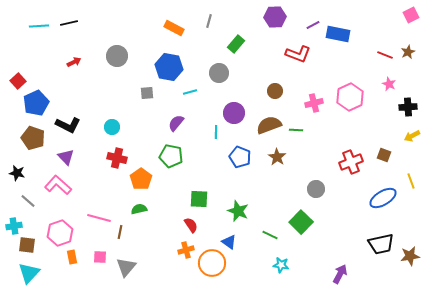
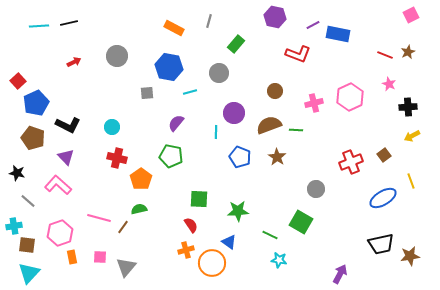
purple hexagon at (275, 17): rotated 15 degrees clockwise
brown square at (384, 155): rotated 32 degrees clockwise
green star at (238, 211): rotated 25 degrees counterclockwise
green square at (301, 222): rotated 15 degrees counterclockwise
brown line at (120, 232): moved 3 px right, 5 px up; rotated 24 degrees clockwise
cyan star at (281, 265): moved 2 px left, 5 px up
